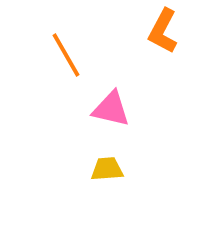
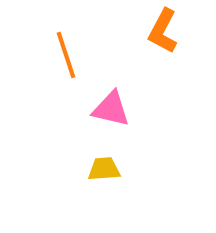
orange line: rotated 12 degrees clockwise
yellow trapezoid: moved 3 px left
